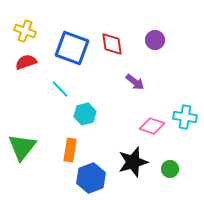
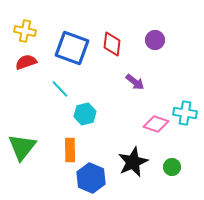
yellow cross: rotated 10 degrees counterclockwise
red diamond: rotated 15 degrees clockwise
cyan cross: moved 4 px up
pink diamond: moved 4 px right, 2 px up
orange rectangle: rotated 10 degrees counterclockwise
black star: rotated 8 degrees counterclockwise
green circle: moved 2 px right, 2 px up
blue hexagon: rotated 16 degrees counterclockwise
